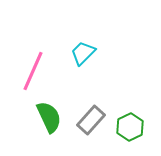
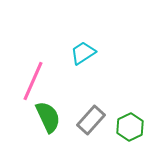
cyan trapezoid: rotated 12 degrees clockwise
pink line: moved 10 px down
green semicircle: moved 1 px left
